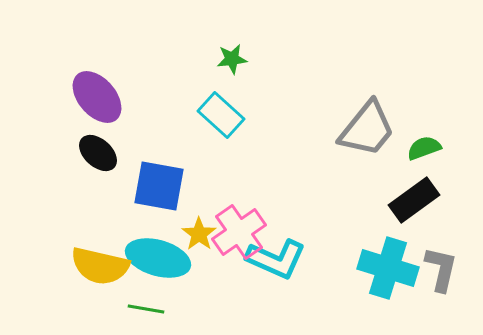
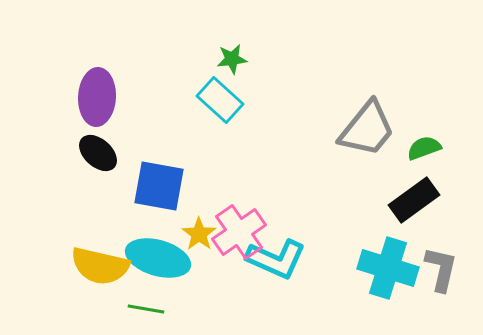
purple ellipse: rotated 44 degrees clockwise
cyan rectangle: moved 1 px left, 15 px up
